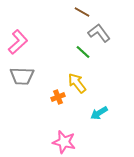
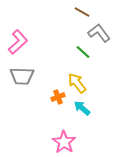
cyan arrow: moved 17 px left, 5 px up; rotated 72 degrees clockwise
pink star: rotated 20 degrees clockwise
